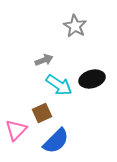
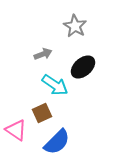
gray arrow: moved 1 px left, 6 px up
black ellipse: moved 9 px left, 12 px up; rotated 25 degrees counterclockwise
cyan arrow: moved 4 px left
pink triangle: rotated 40 degrees counterclockwise
blue semicircle: moved 1 px right, 1 px down
